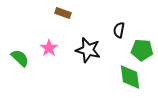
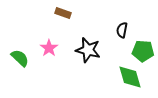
black semicircle: moved 3 px right
green pentagon: moved 1 px right, 1 px down
green diamond: rotated 8 degrees counterclockwise
